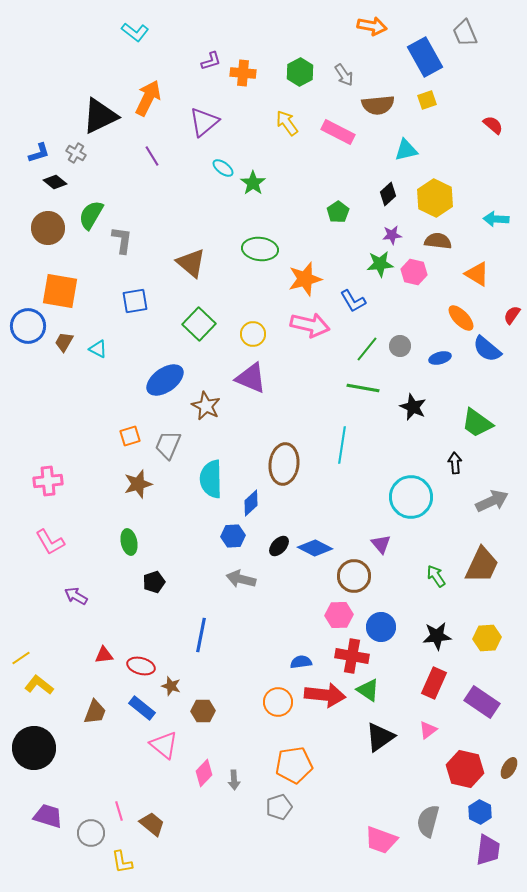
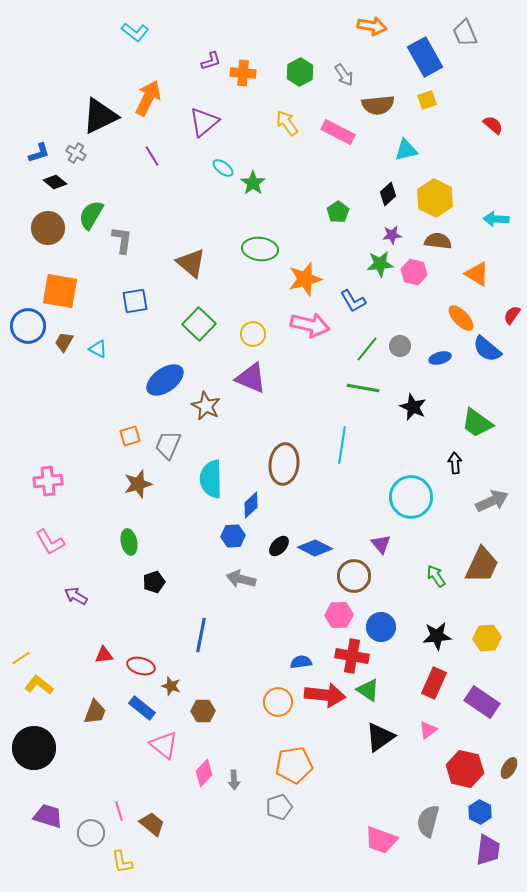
blue diamond at (251, 503): moved 2 px down
